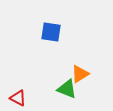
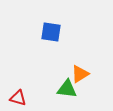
green triangle: rotated 15 degrees counterclockwise
red triangle: rotated 12 degrees counterclockwise
